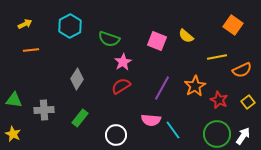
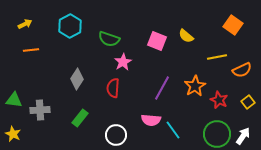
red semicircle: moved 8 px left, 2 px down; rotated 54 degrees counterclockwise
gray cross: moved 4 px left
